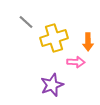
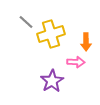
yellow cross: moved 3 px left, 4 px up
orange arrow: moved 2 px left
purple star: moved 4 px up; rotated 10 degrees counterclockwise
